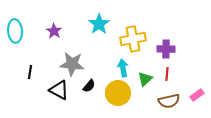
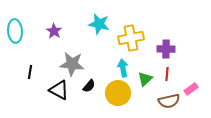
cyan star: rotated 25 degrees counterclockwise
yellow cross: moved 2 px left, 1 px up
pink rectangle: moved 6 px left, 6 px up
